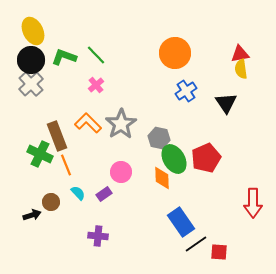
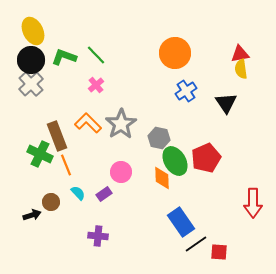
green ellipse: moved 1 px right, 2 px down
